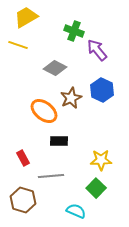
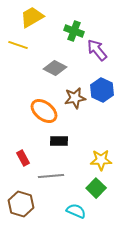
yellow trapezoid: moved 6 px right
brown star: moved 4 px right; rotated 15 degrees clockwise
brown hexagon: moved 2 px left, 4 px down
